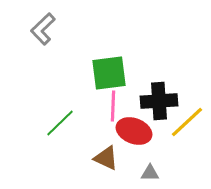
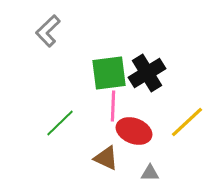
gray L-shape: moved 5 px right, 2 px down
black cross: moved 12 px left, 28 px up; rotated 27 degrees counterclockwise
